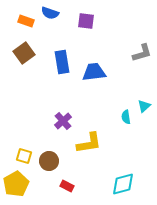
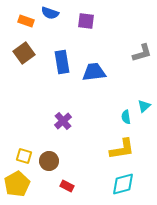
yellow L-shape: moved 33 px right, 6 px down
yellow pentagon: moved 1 px right
